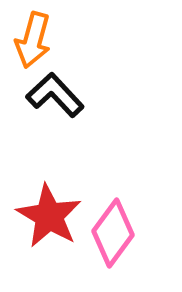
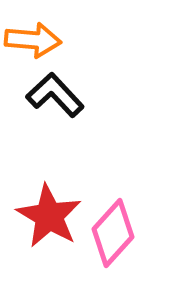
orange arrow: rotated 100 degrees counterclockwise
pink diamond: rotated 6 degrees clockwise
